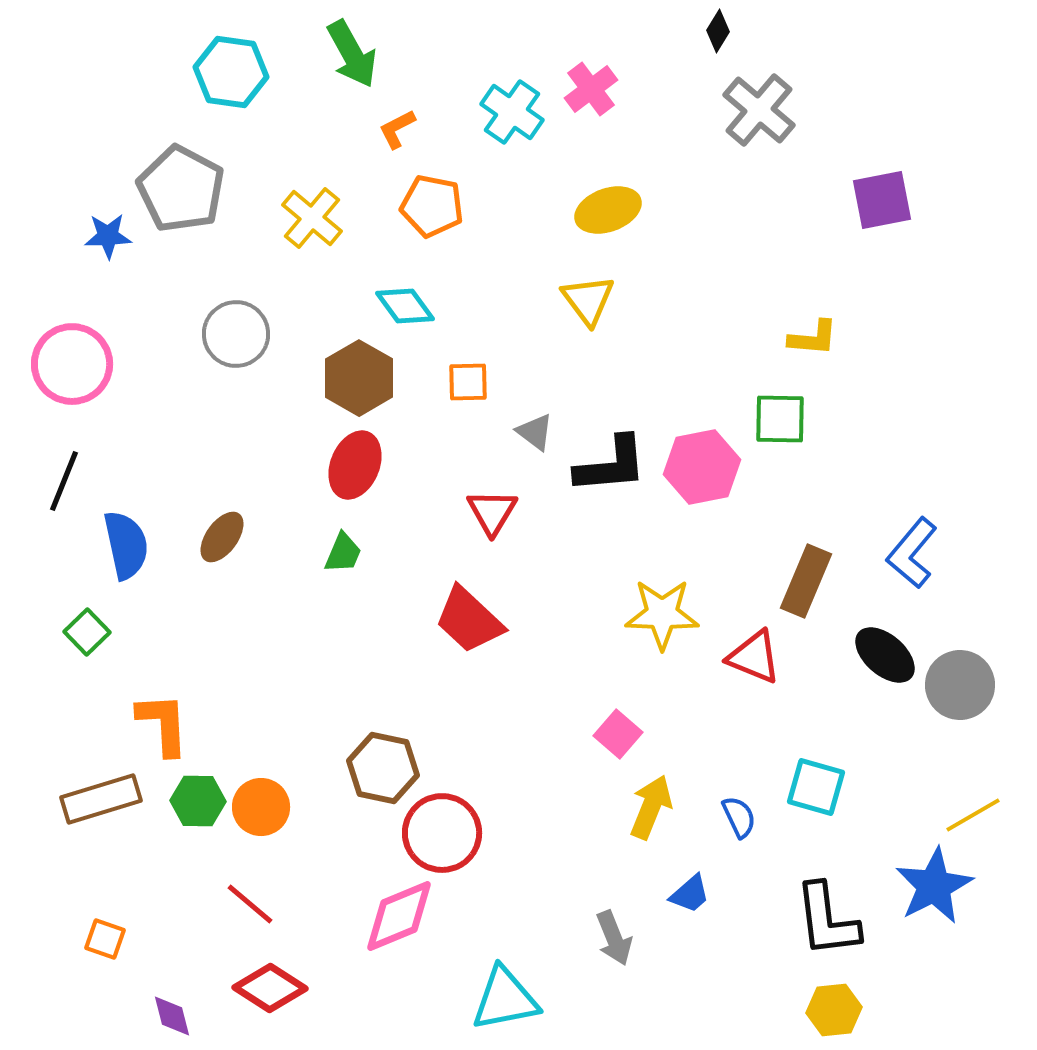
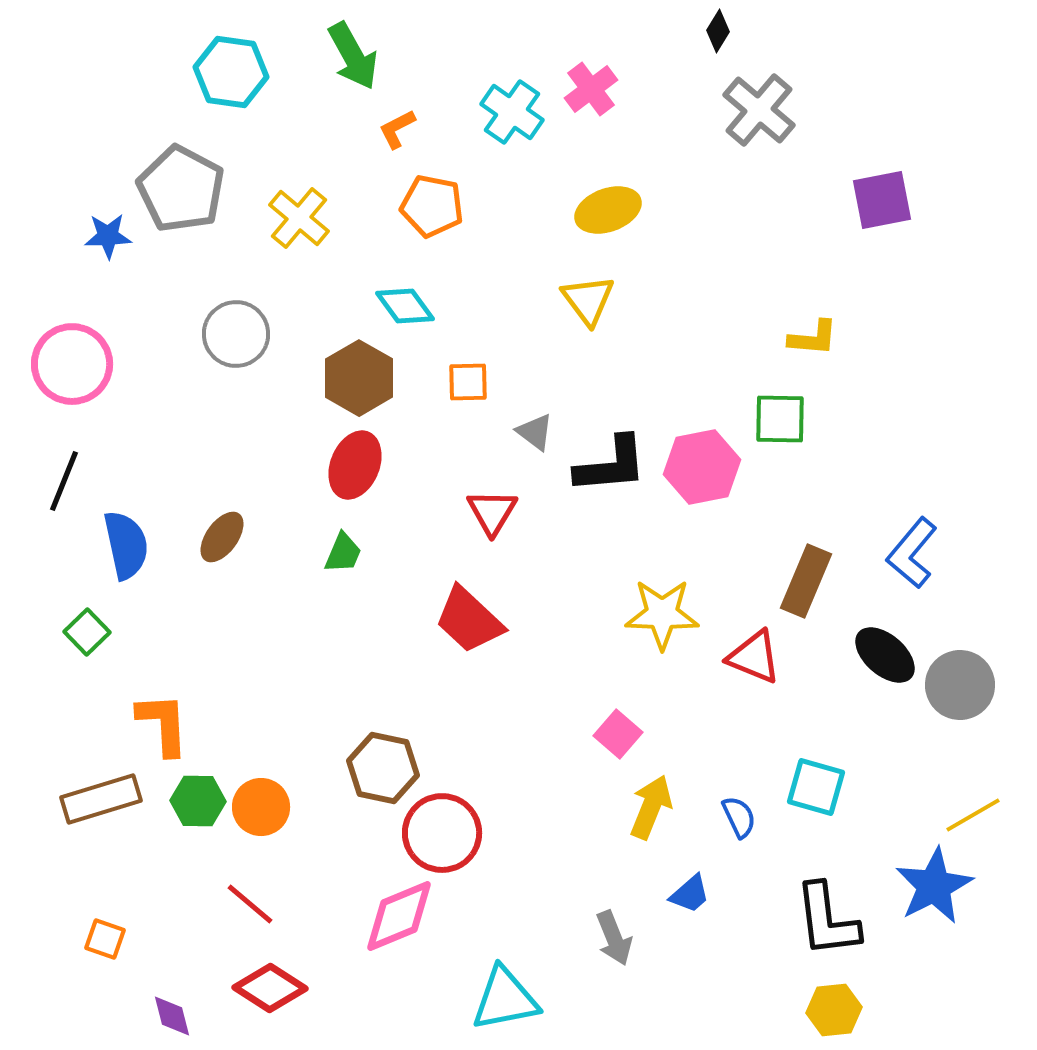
green arrow at (352, 54): moved 1 px right, 2 px down
yellow cross at (312, 218): moved 13 px left
